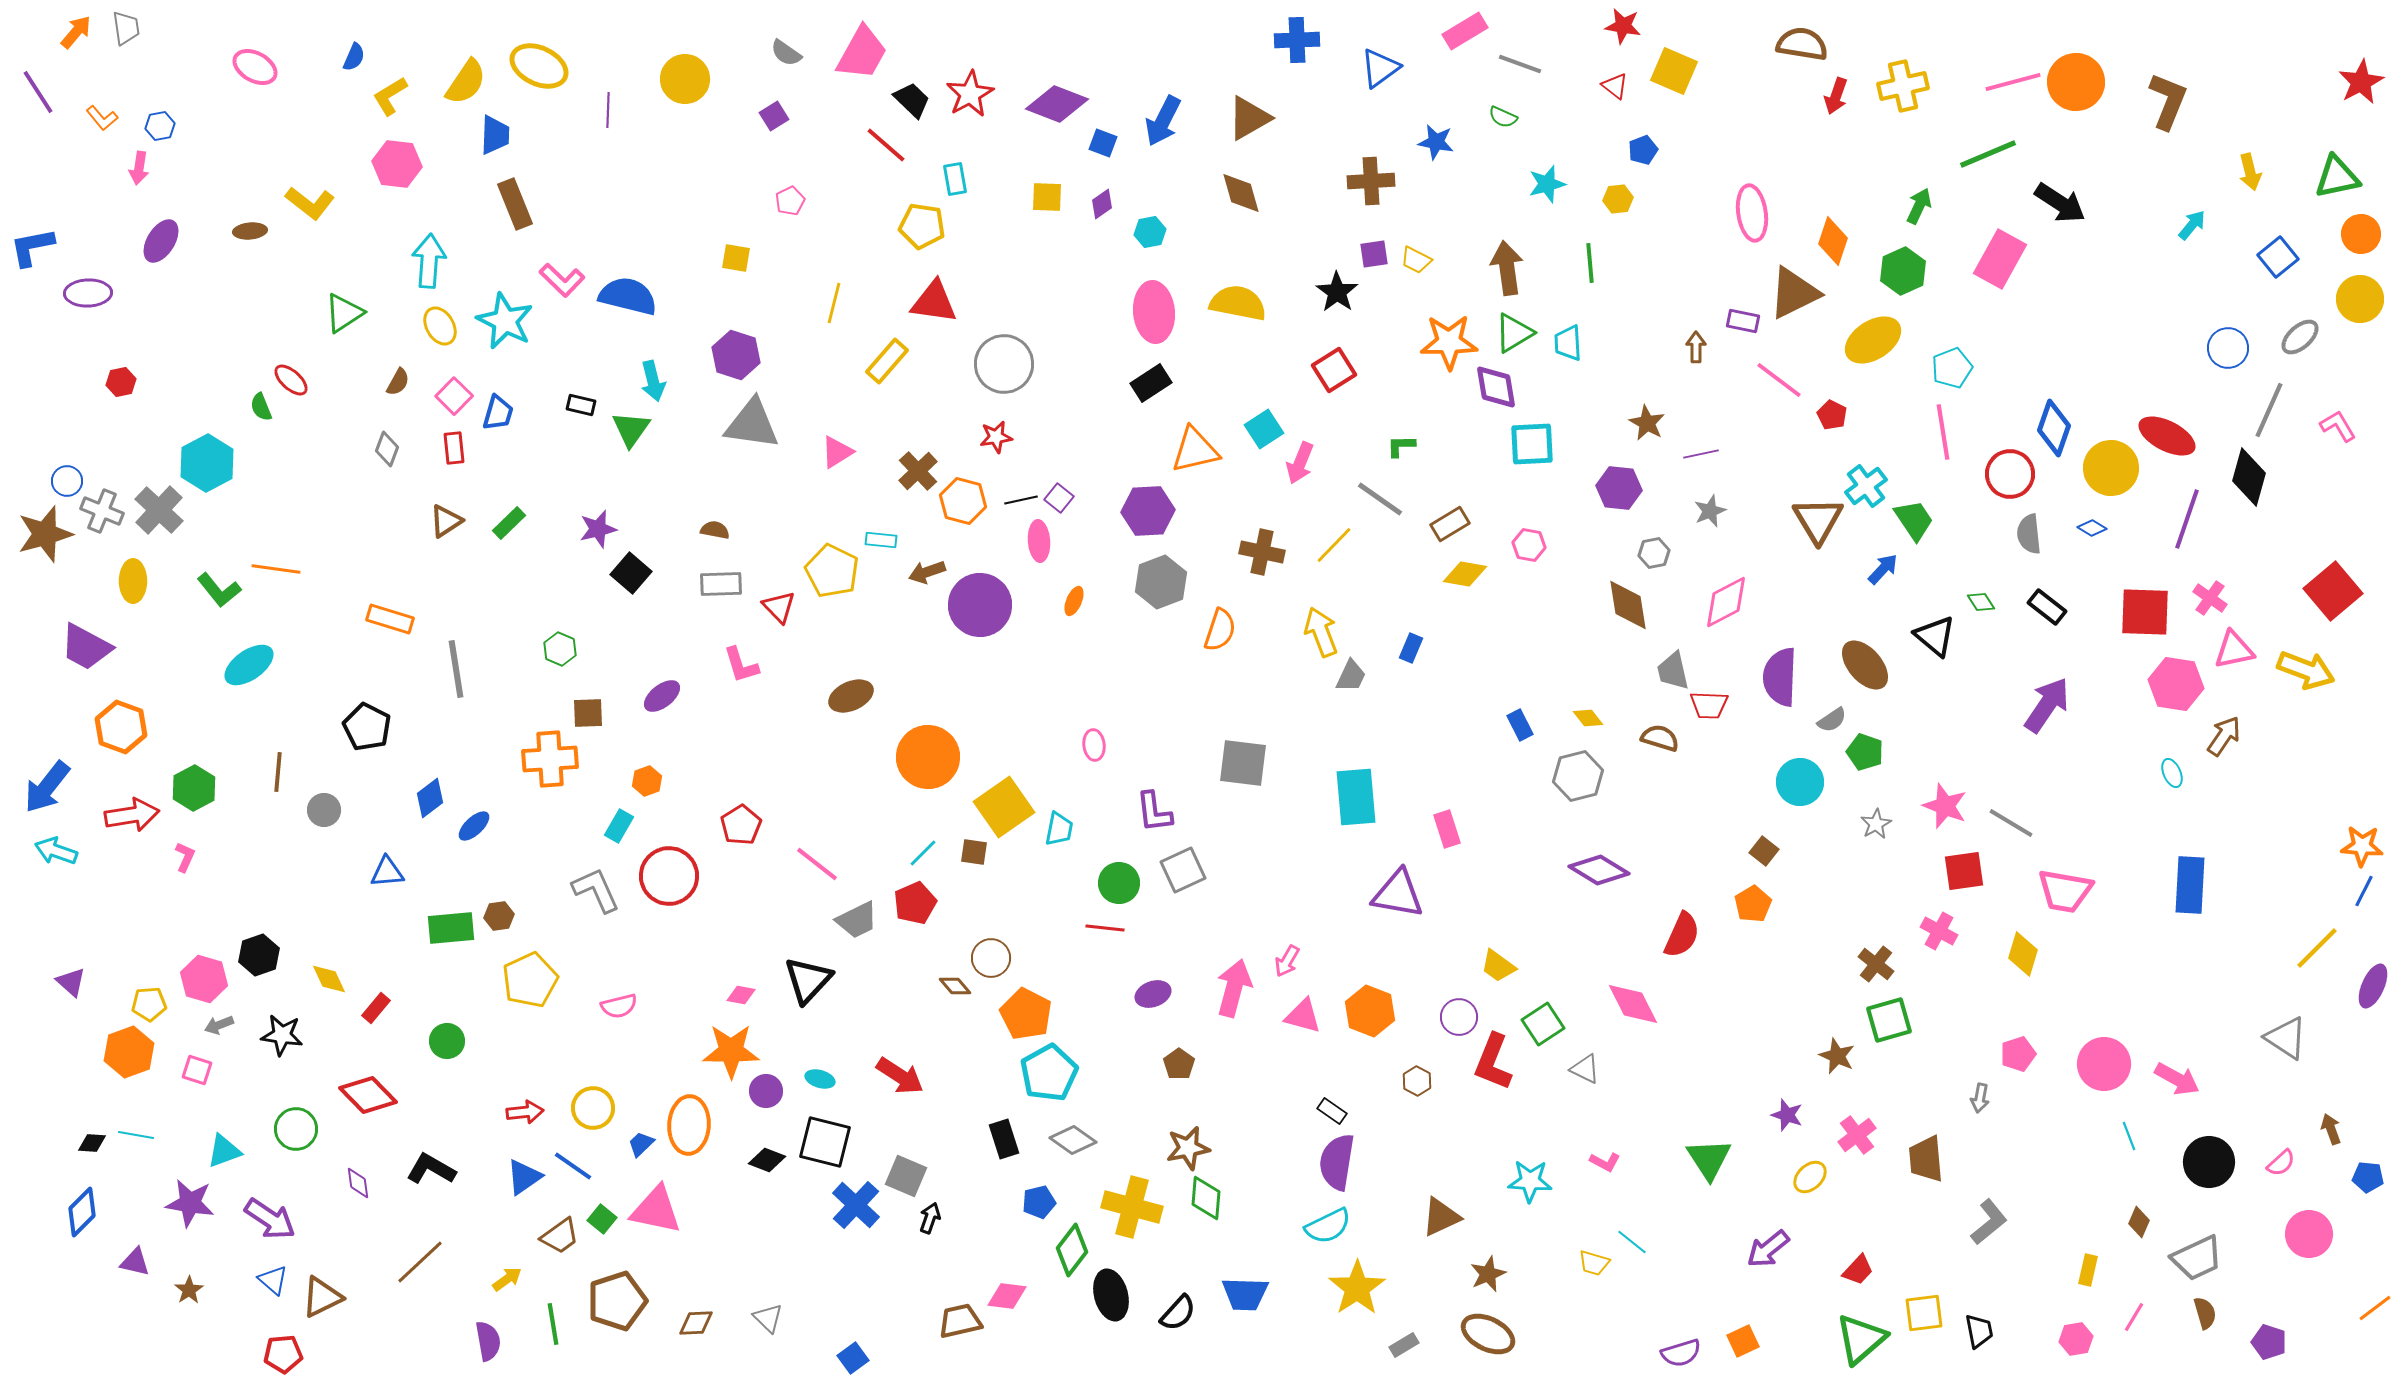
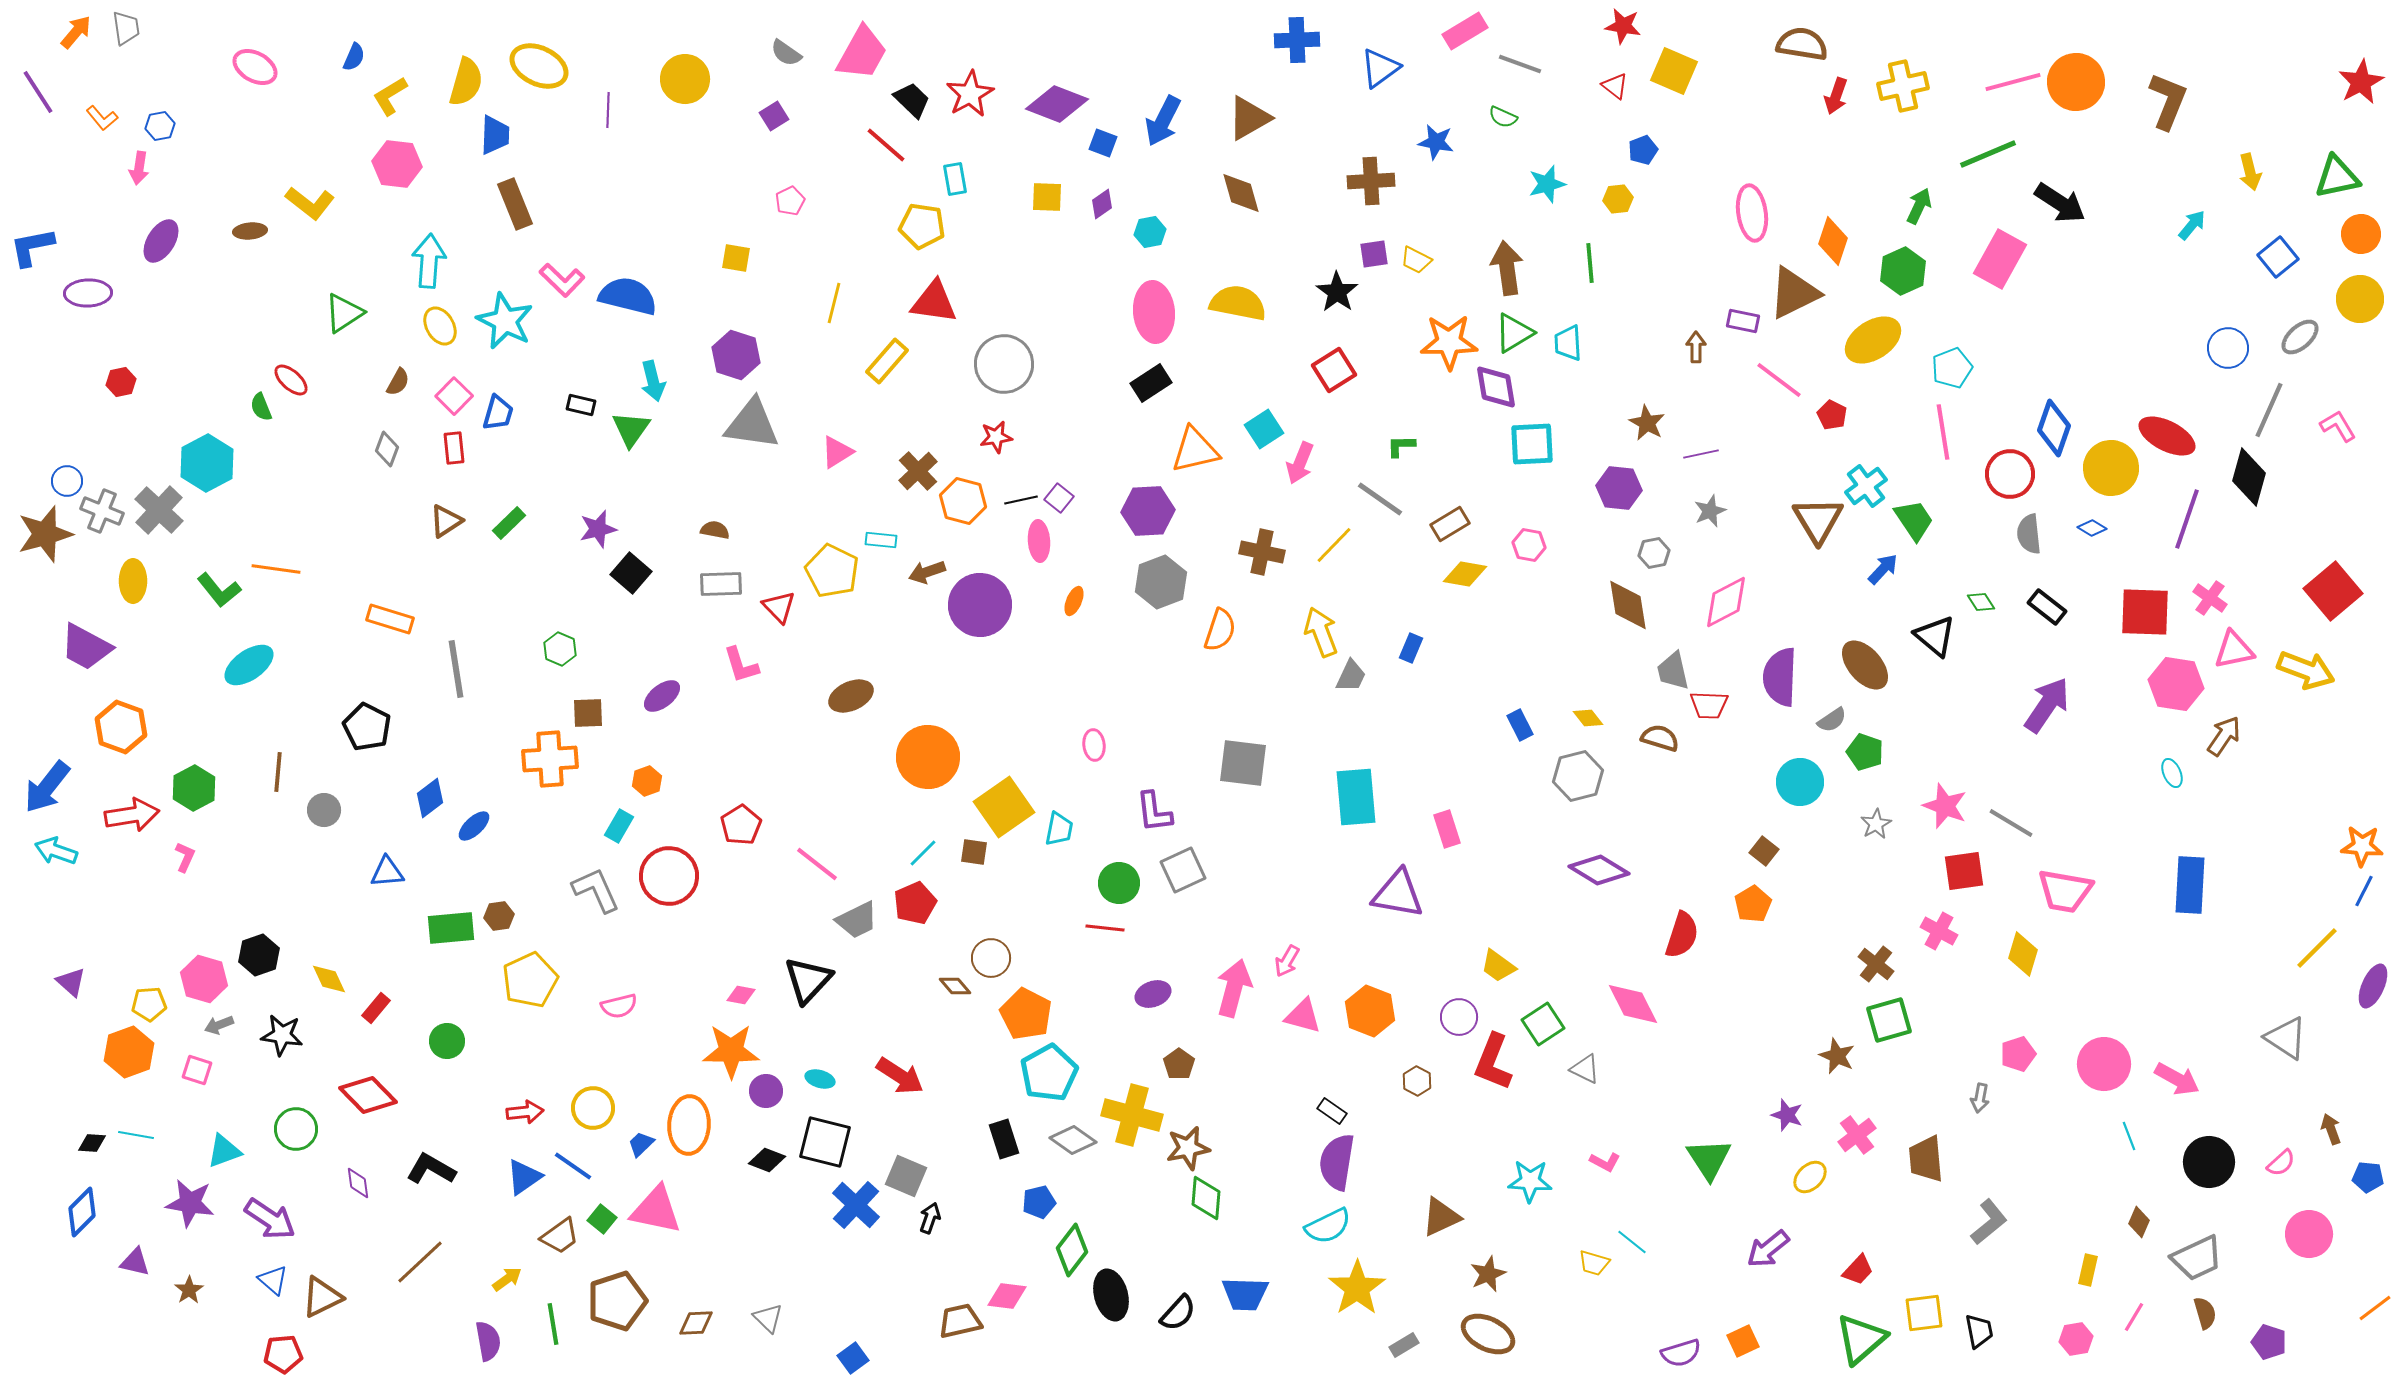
yellow semicircle at (466, 82): rotated 18 degrees counterclockwise
red semicircle at (1682, 935): rotated 6 degrees counterclockwise
yellow cross at (1132, 1207): moved 92 px up
